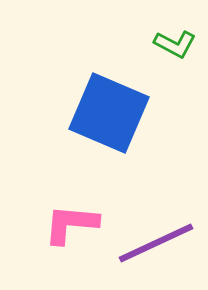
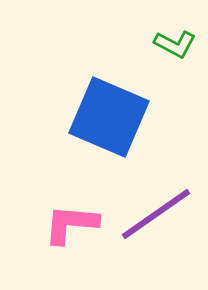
blue square: moved 4 px down
purple line: moved 29 px up; rotated 10 degrees counterclockwise
